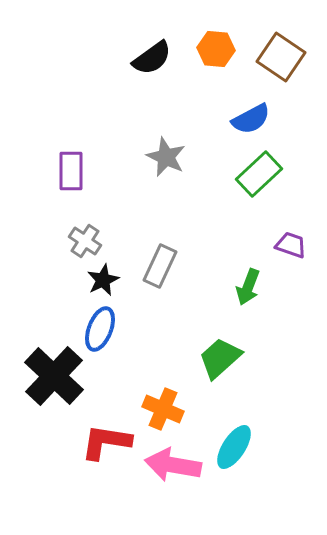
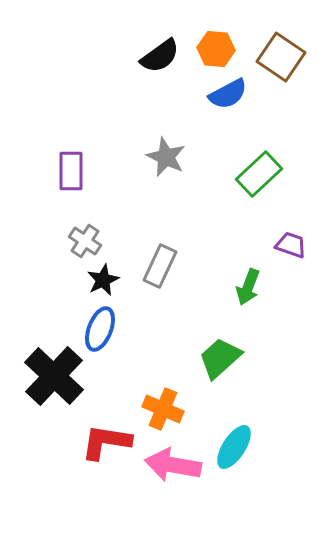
black semicircle: moved 8 px right, 2 px up
blue semicircle: moved 23 px left, 25 px up
